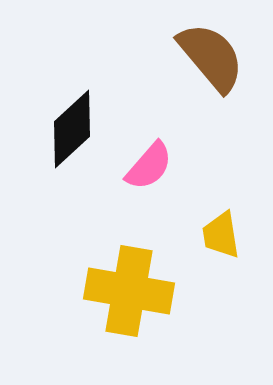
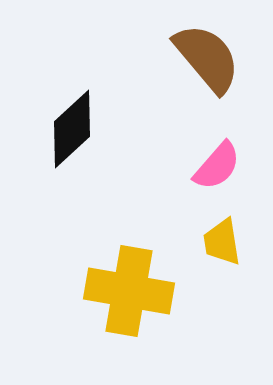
brown semicircle: moved 4 px left, 1 px down
pink semicircle: moved 68 px right
yellow trapezoid: moved 1 px right, 7 px down
